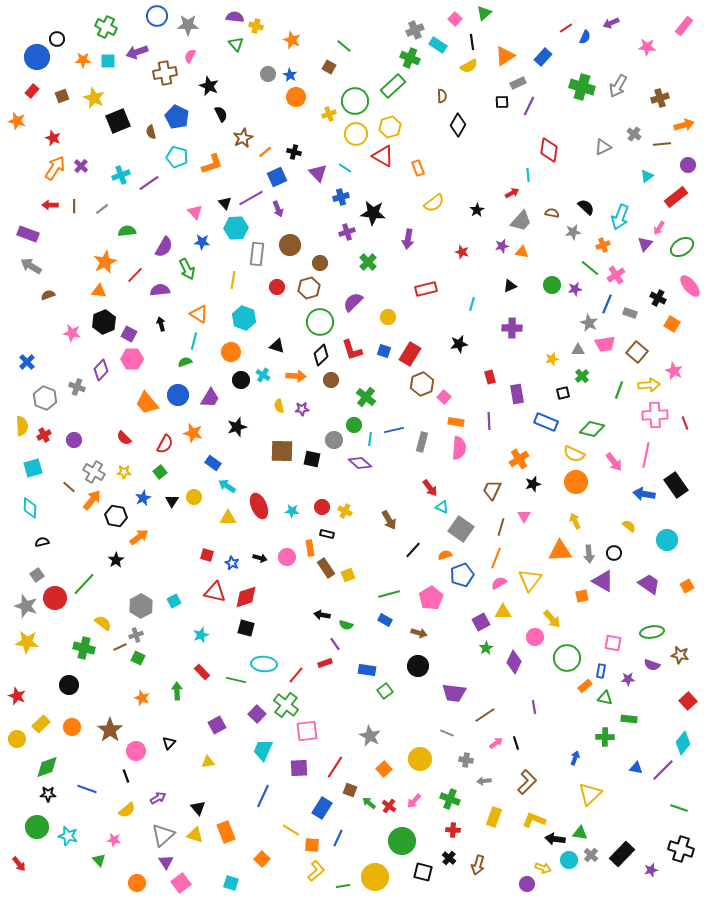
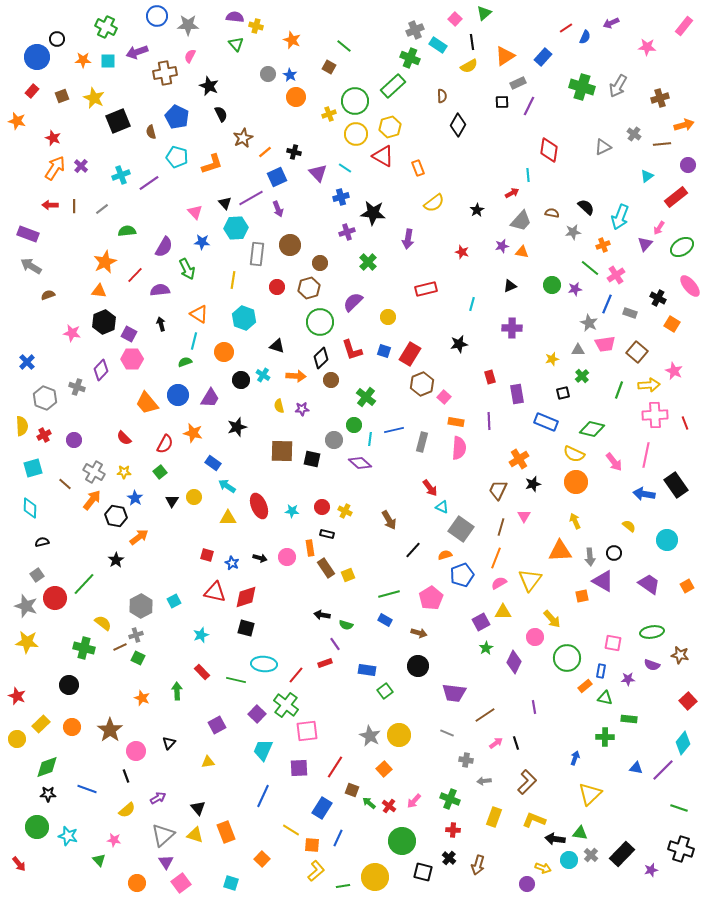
orange circle at (231, 352): moved 7 px left
black diamond at (321, 355): moved 3 px down
brown line at (69, 487): moved 4 px left, 3 px up
brown trapezoid at (492, 490): moved 6 px right
blue star at (143, 498): moved 8 px left; rotated 14 degrees counterclockwise
gray arrow at (589, 554): moved 1 px right, 3 px down
yellow circle at (420, 759): moved 21 px left, 24 px up
brown square at (350, 790): moved 2 px right
